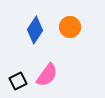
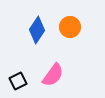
blue diamond: moved 2 px right
pink semicircle: moved 6 px right
